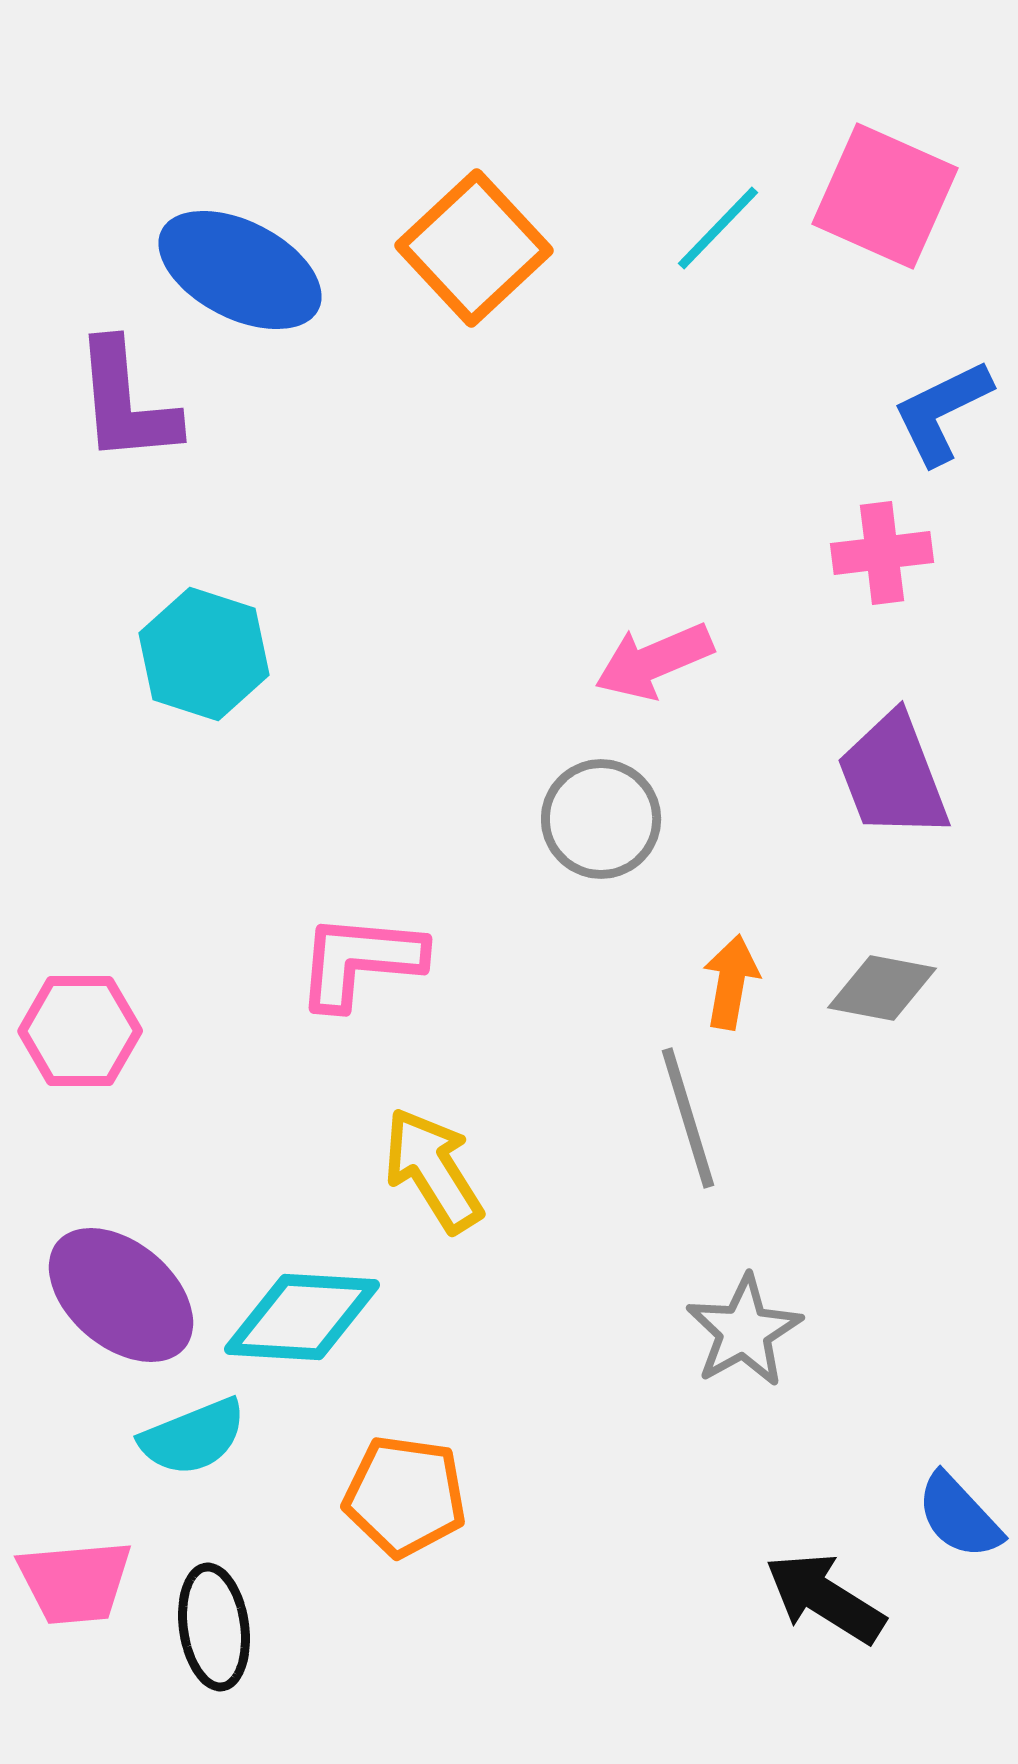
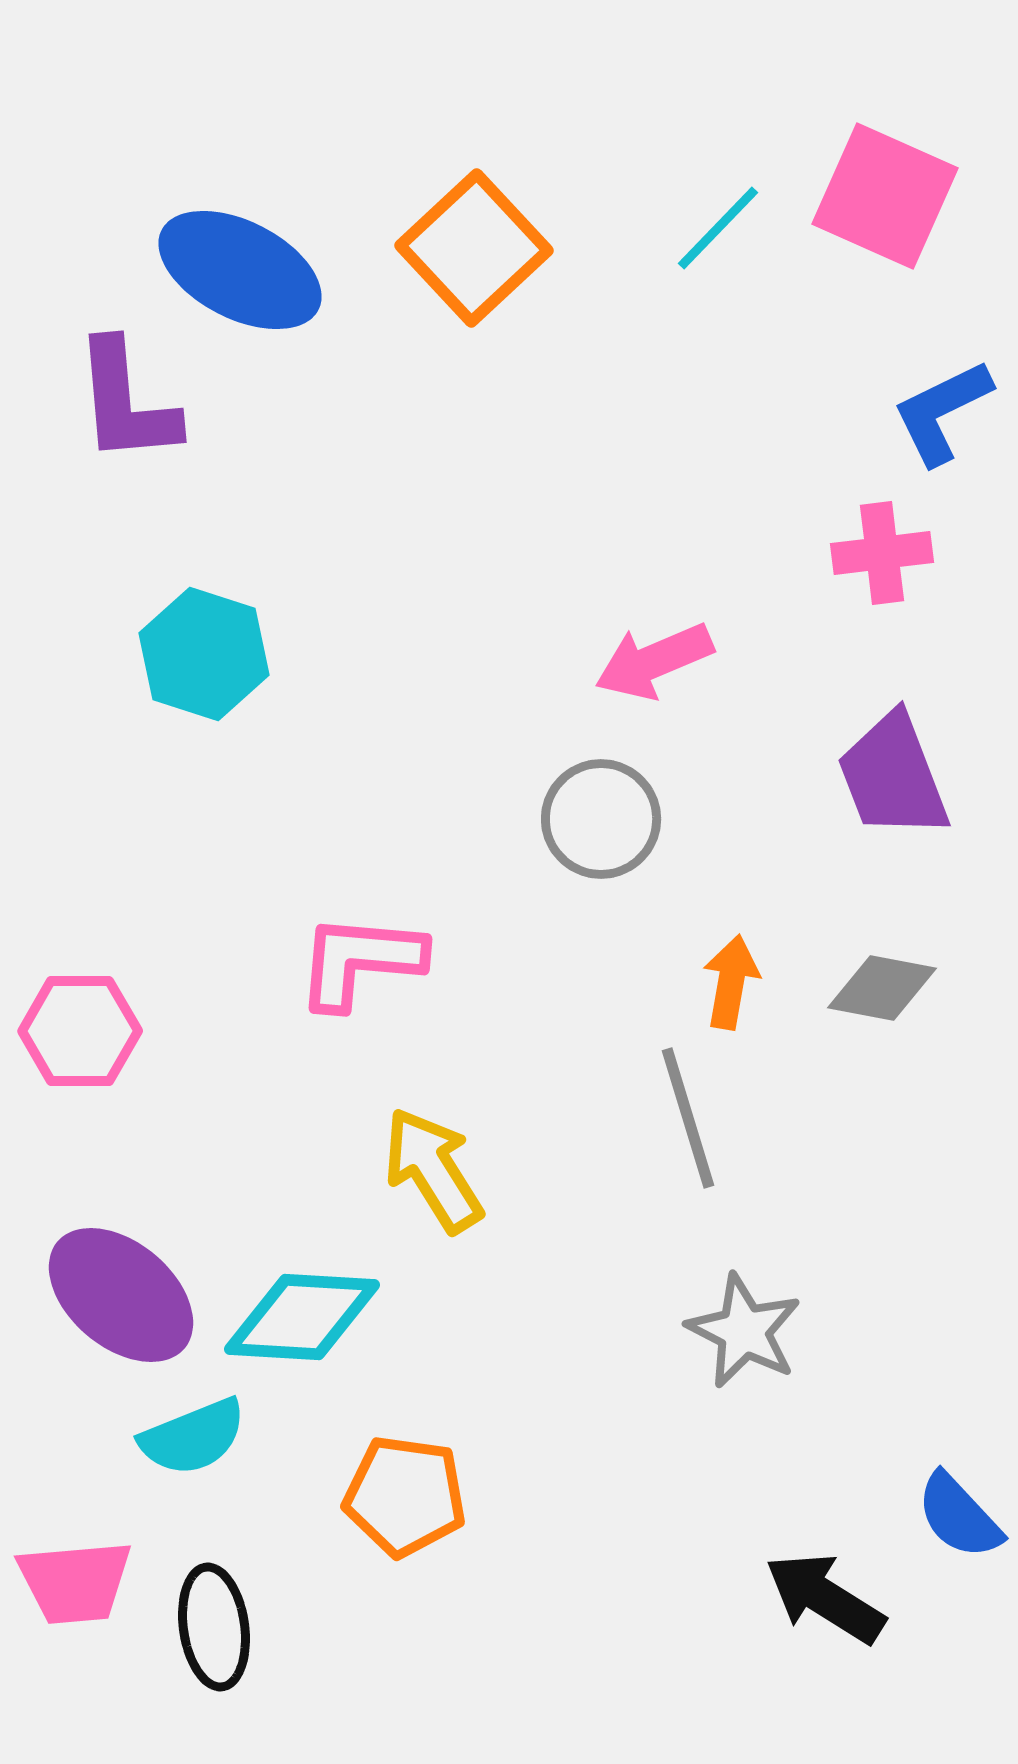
gray star: rotated 16 degrees counterclockwise
